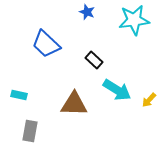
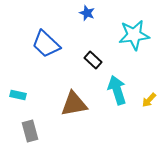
blue star: moved 1 px down
cyan star: moved 15 px down
black rectangle: moved 1 px left
cyan arrow: rotated 140 degrees counterclockwise
cyan rectangle: moved 1 px left
brown triangle: rotated 12 degrees counterclockwise
gray rectangle: rotated 25 degrees counterclockwise
